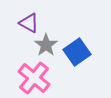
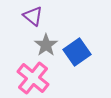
purple triangle: moved 4 px right, 7 px up; rotated 10 degrees clockwise
pink cross: moved 1 px left
